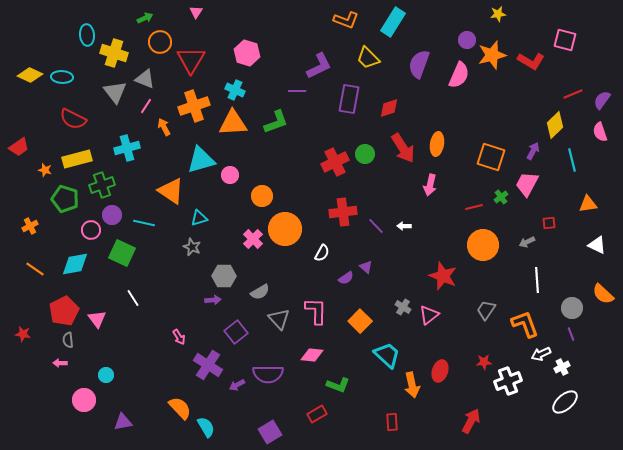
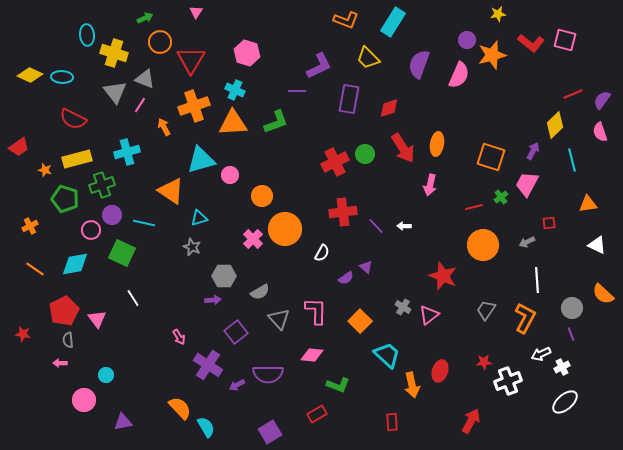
red L-shape at (531, 61): moved 18 px up; rotated 8 degrees clockwise
pink line at (146, 106): moved 6 px left, 1 px up
cyan cross at (127, 148): moved 4 px down
orange L-shape at (525, 324): moved 6 px up; rotated 48 degrees clockwise
